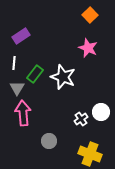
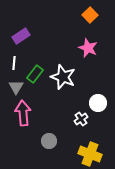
gray triangle: moved 1 px left, 1 px up
white circle: moved 3 px left, 9 px up
